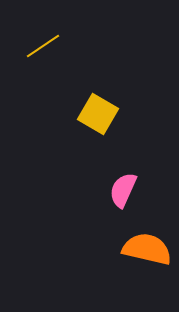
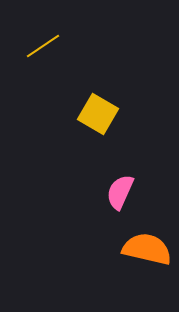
pink semicircle: moved 3 px left, 2 px down
